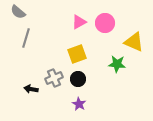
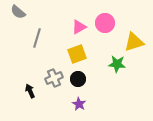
pink triangle: moved 5 px down
gray line: moved 11 px right
yellow triangle: rotated 40 degrees counterclockwise
black arrow: moved 1 px left, 2 px down; rotated 56 degrees clockwise
